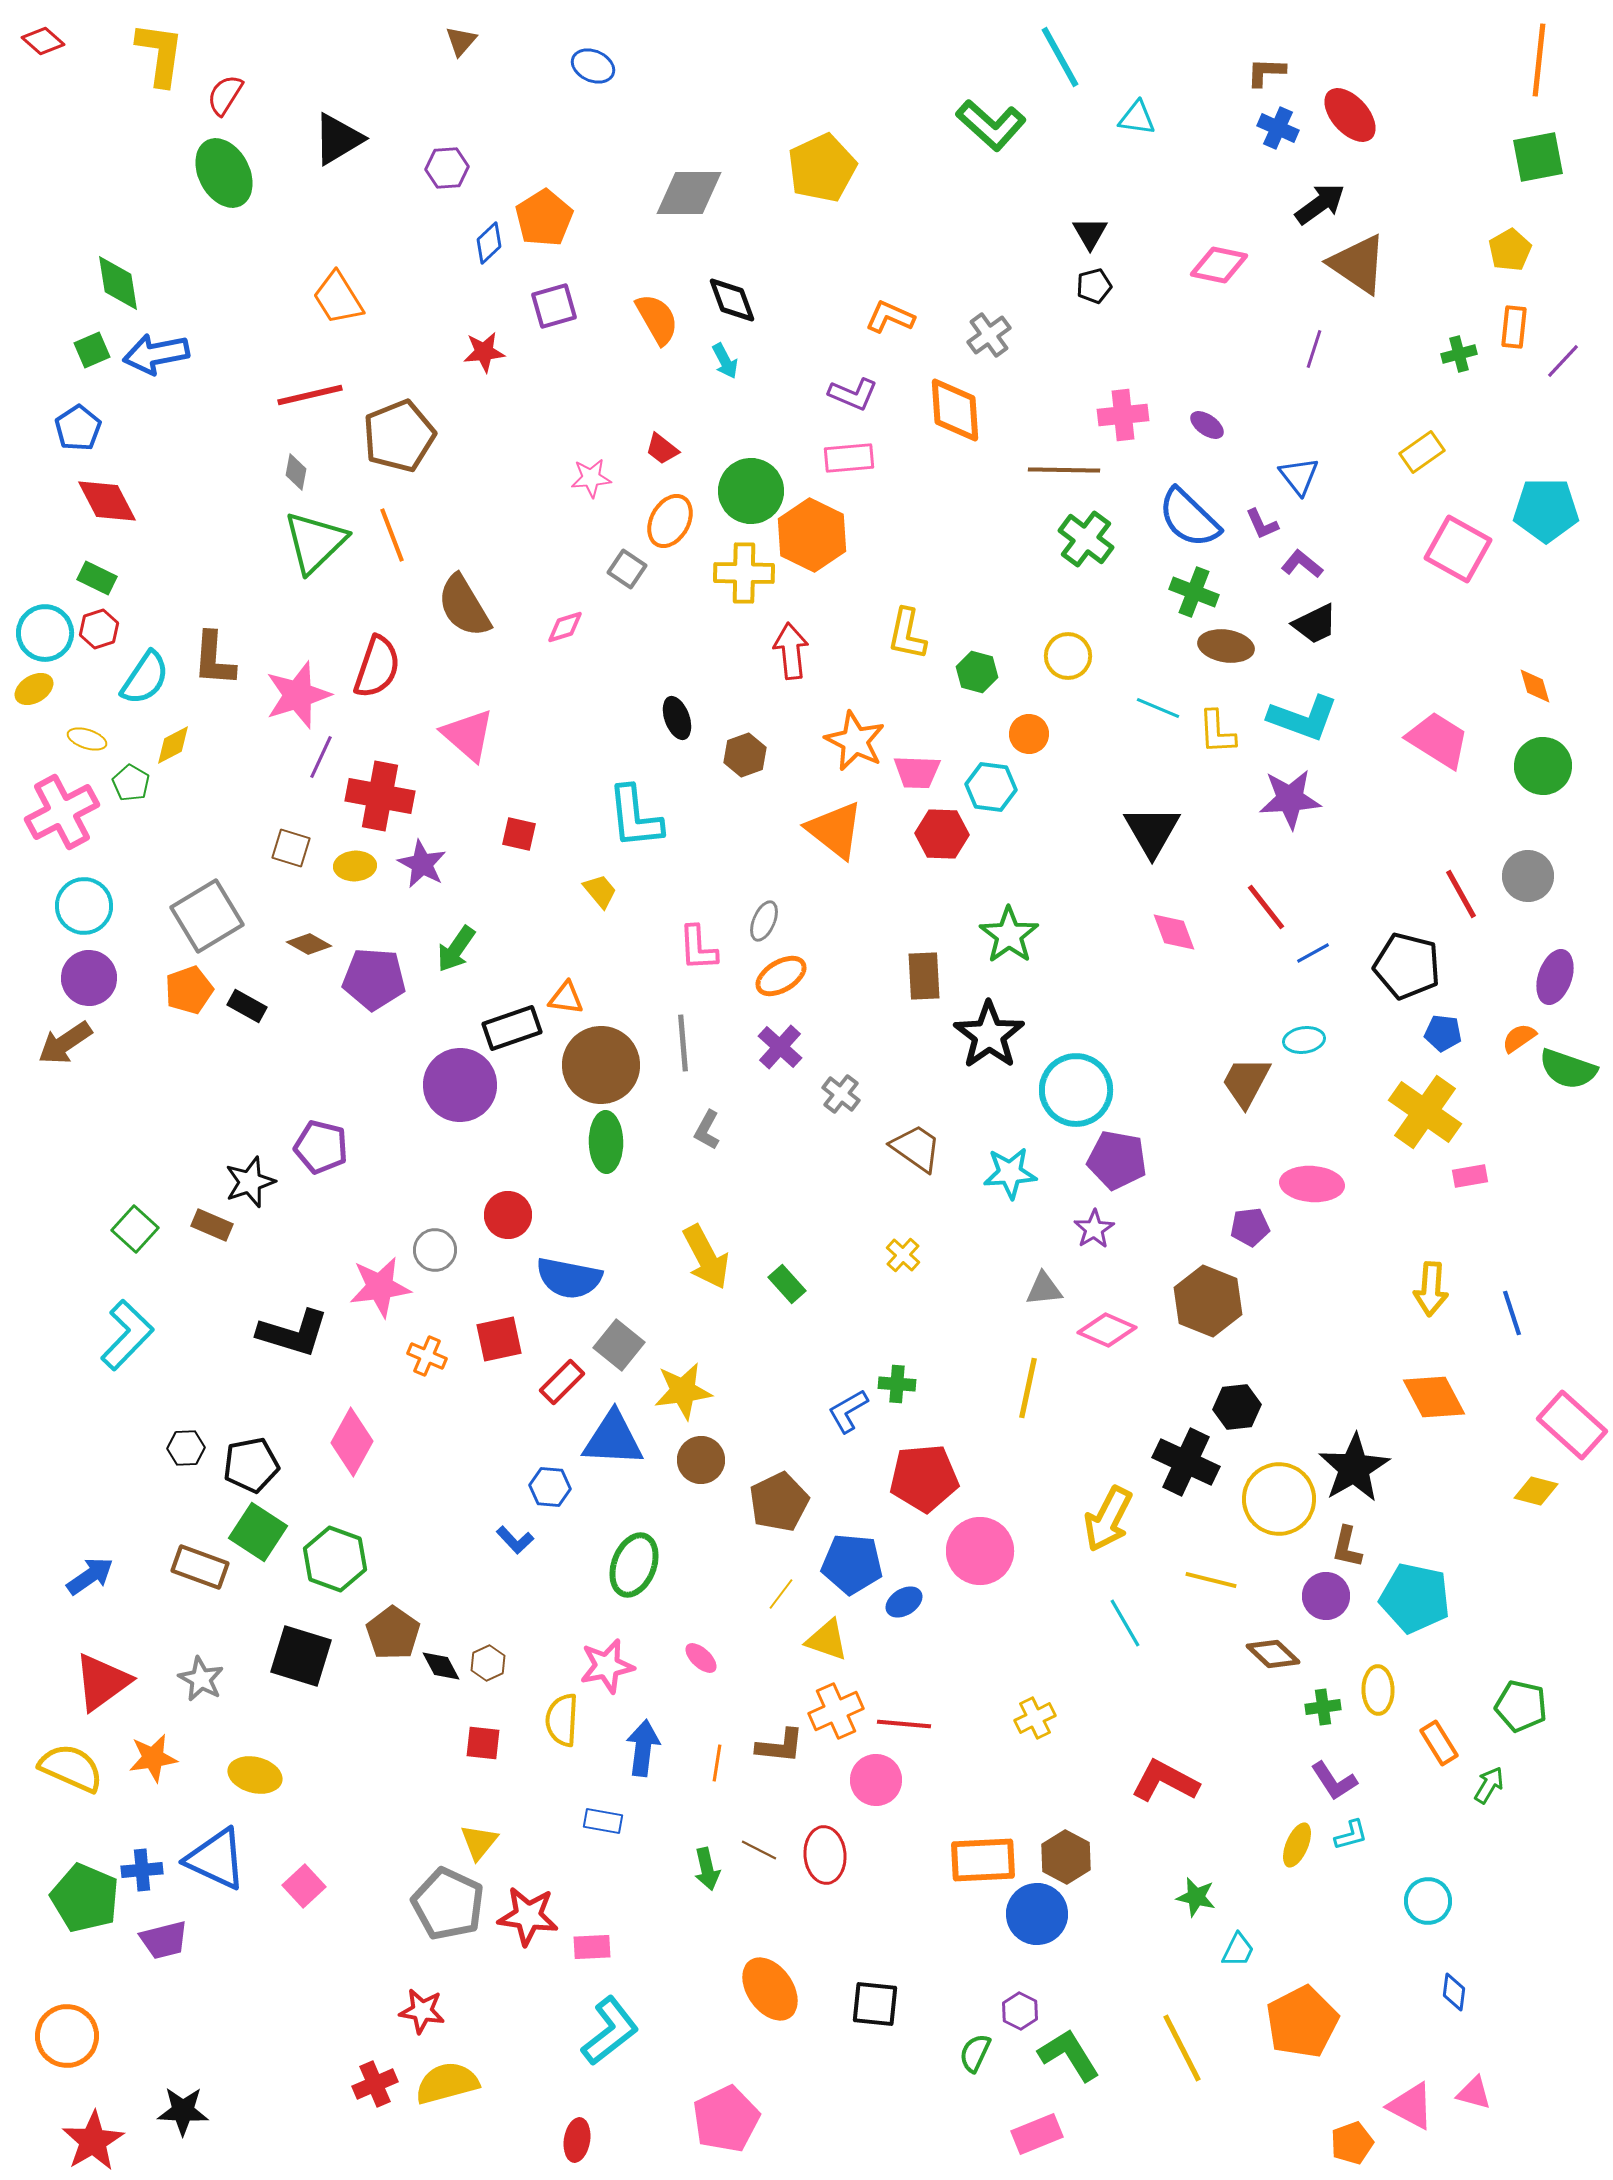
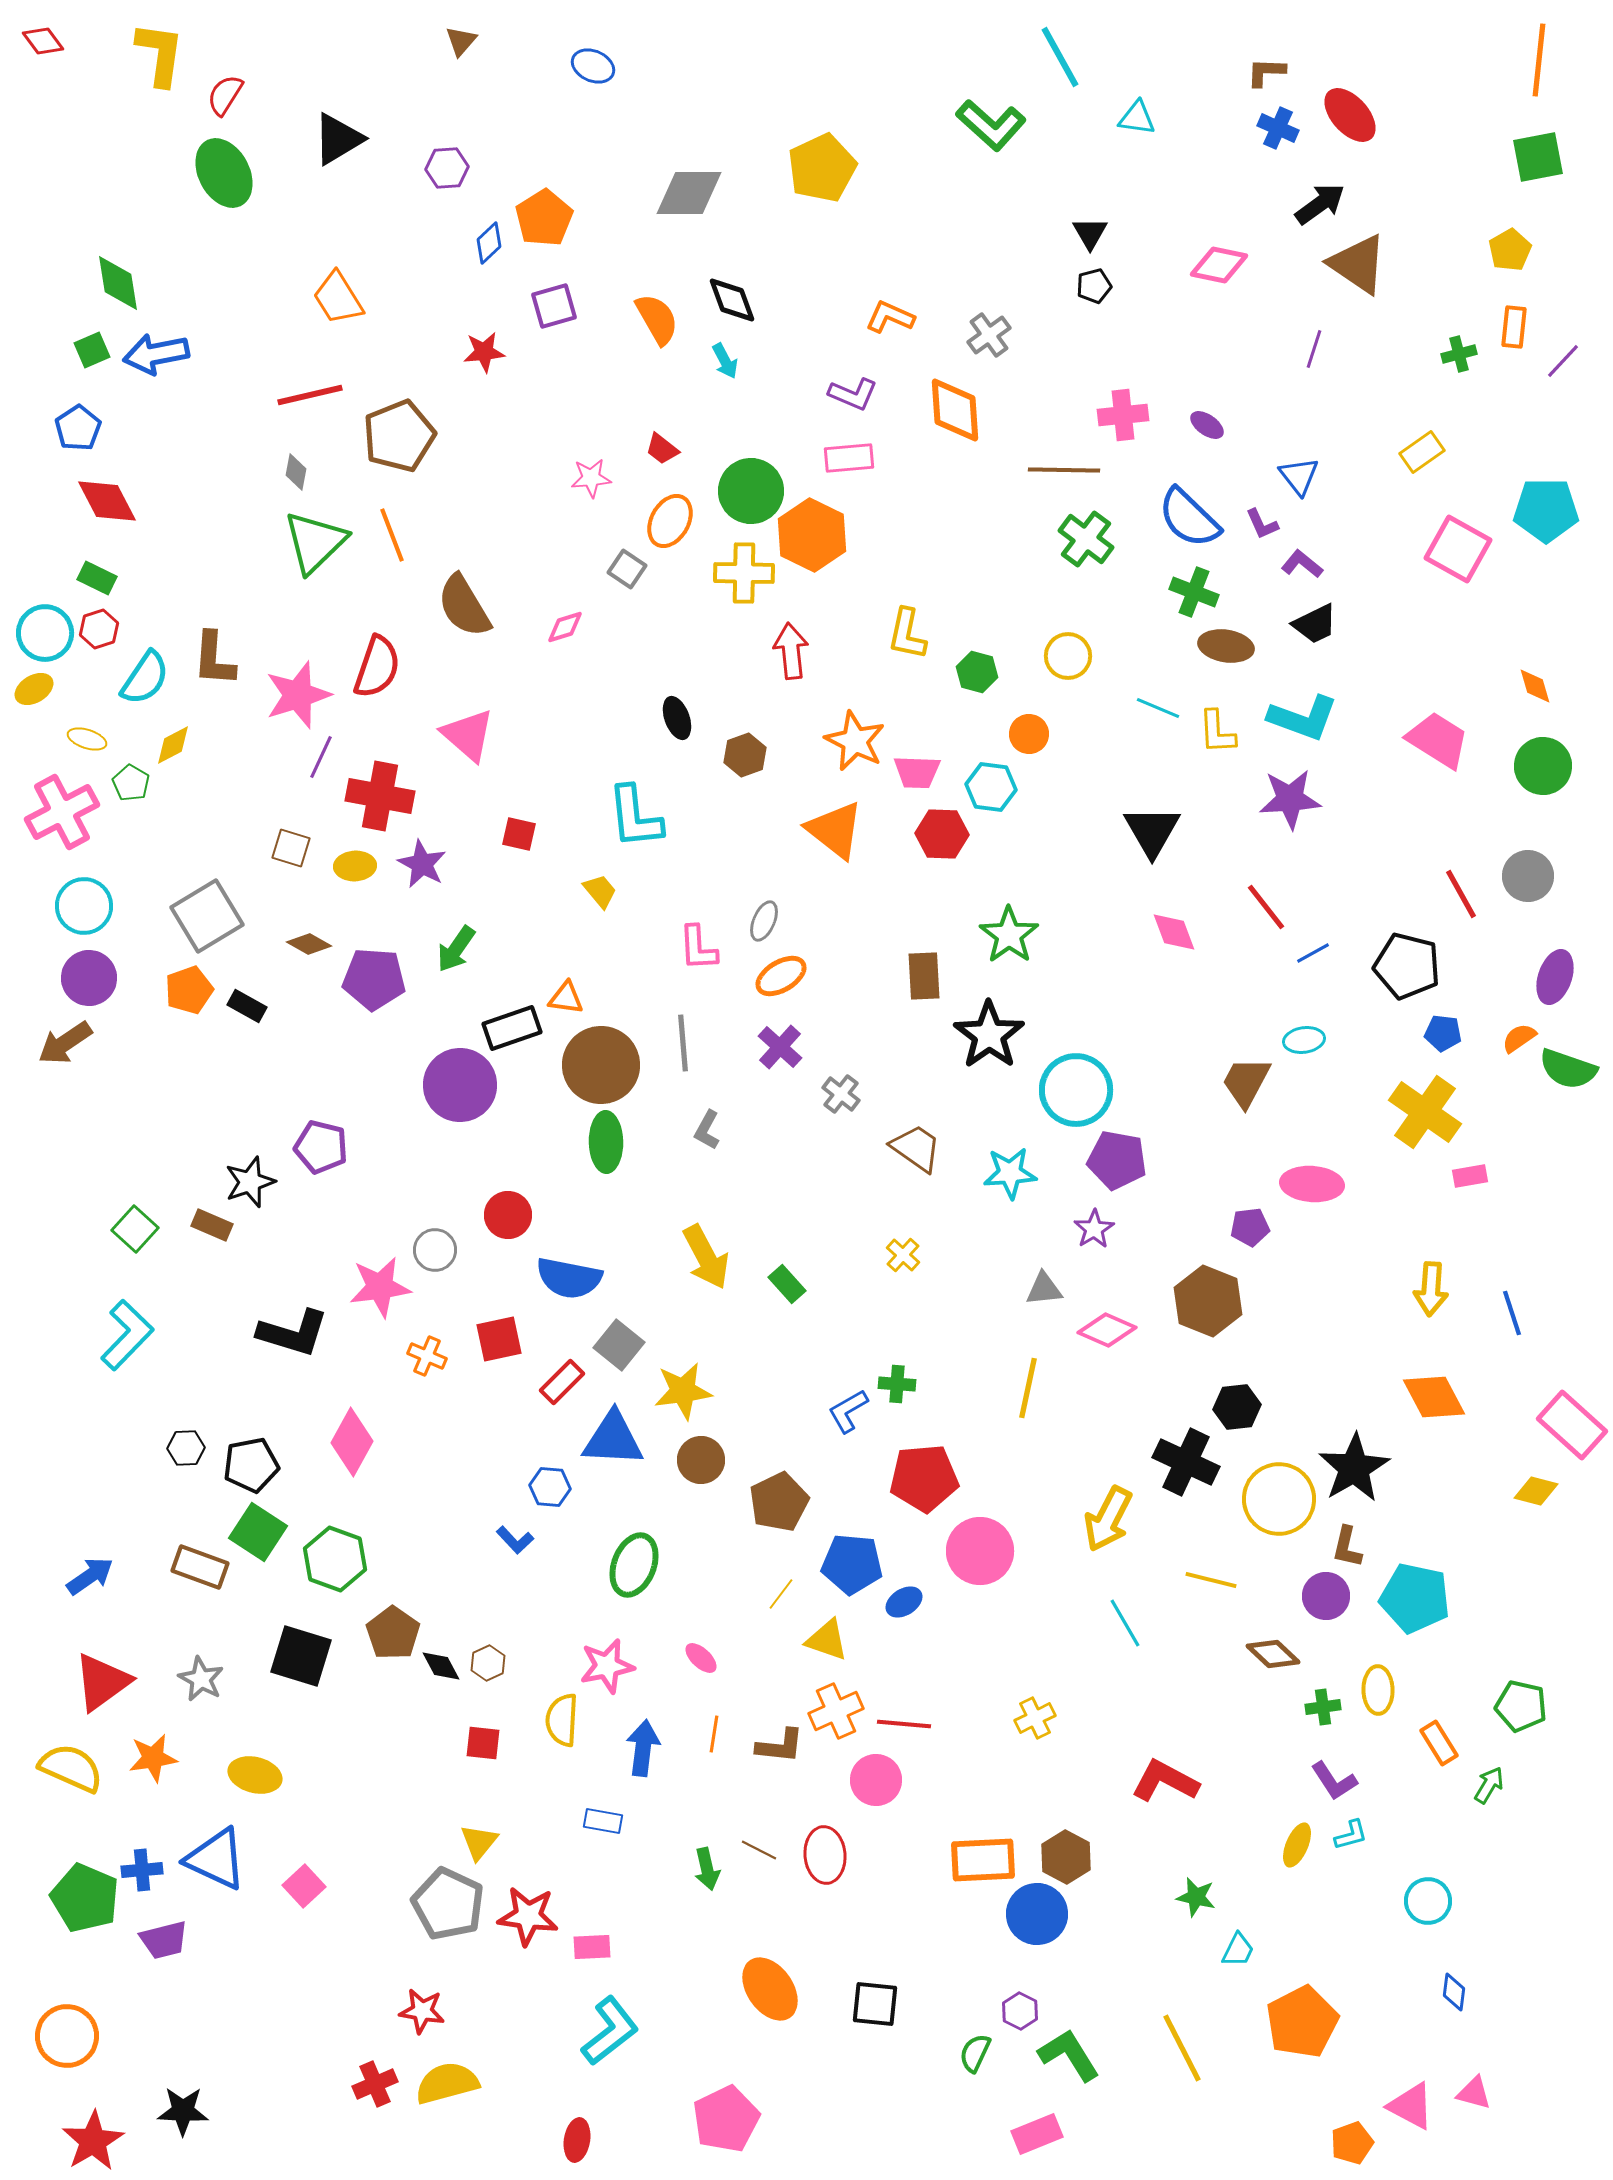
red diamond at (43, 41): rotated 12 degrees clockwise
orange line at (717, 1763): moved 3 px left, 29 px up
